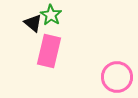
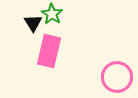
green star: moved 1 px right, 1 px up
black triangle: rotated 18 degrees clockwise
